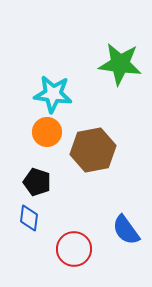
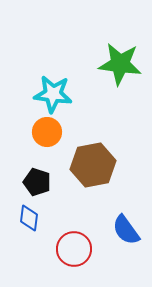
brown hexagon: moved 15 px down
